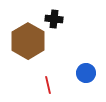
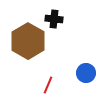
red line: rotated 36 degrees clockwise
